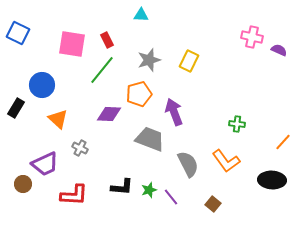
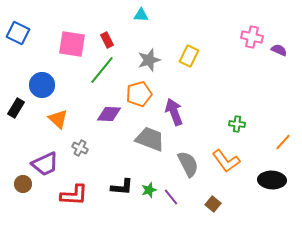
yellow rectangle: moved 5 px up
